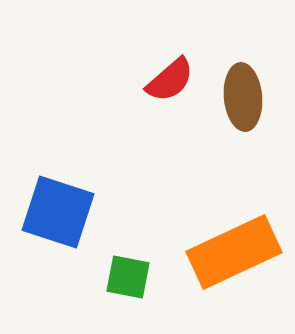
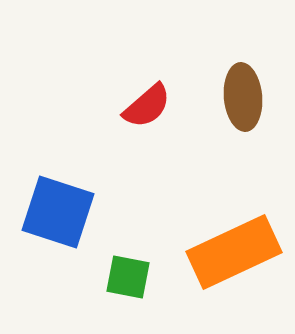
red semicircle: moved 23 px left, 26 px down
